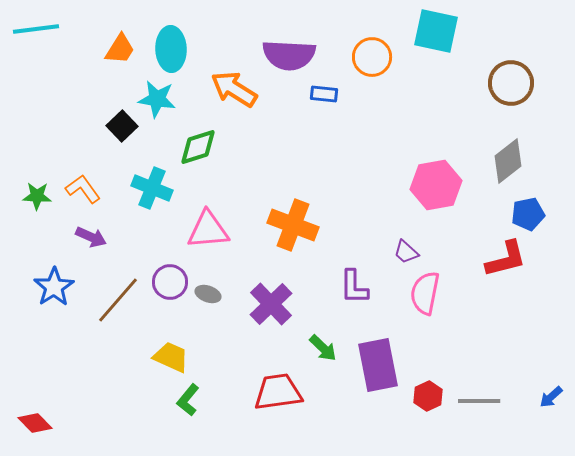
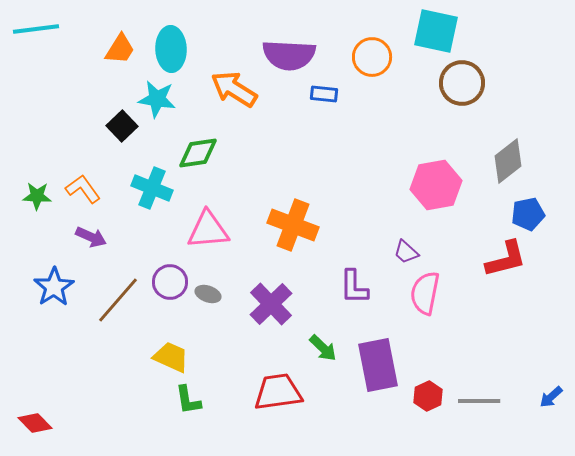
brown circle: moved 49 px left
green diamond: moved 6 px down; rotated 9 degrees clockwise
green L-shape: rotated 48 degrees counterclockwise
